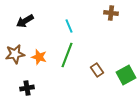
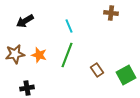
orange star: moved 2 px up
